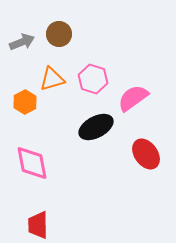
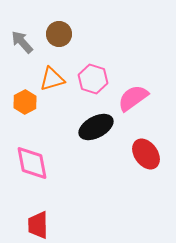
gray arrow: rotated 110 degrees counterclockwise
